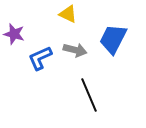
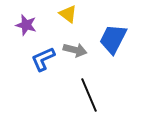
yellow triangle: rotated 12 degrees clockwise
purple star: moved 12 px right, 9 px up
blue L-shape: moved 3 px right, 1 px down
